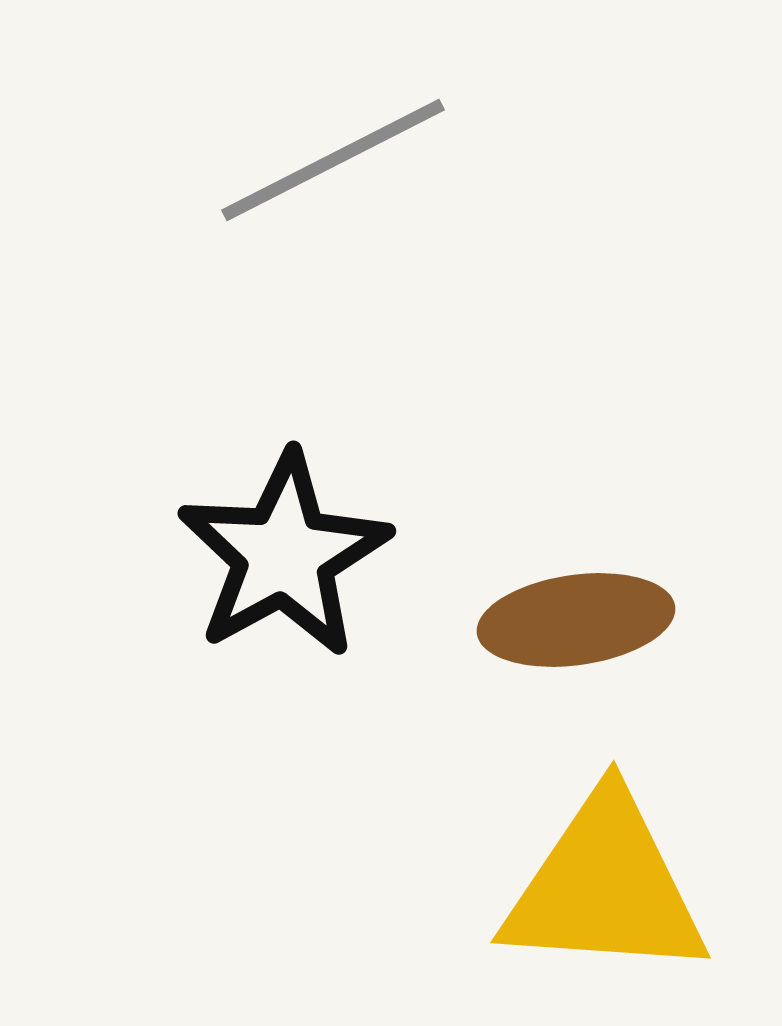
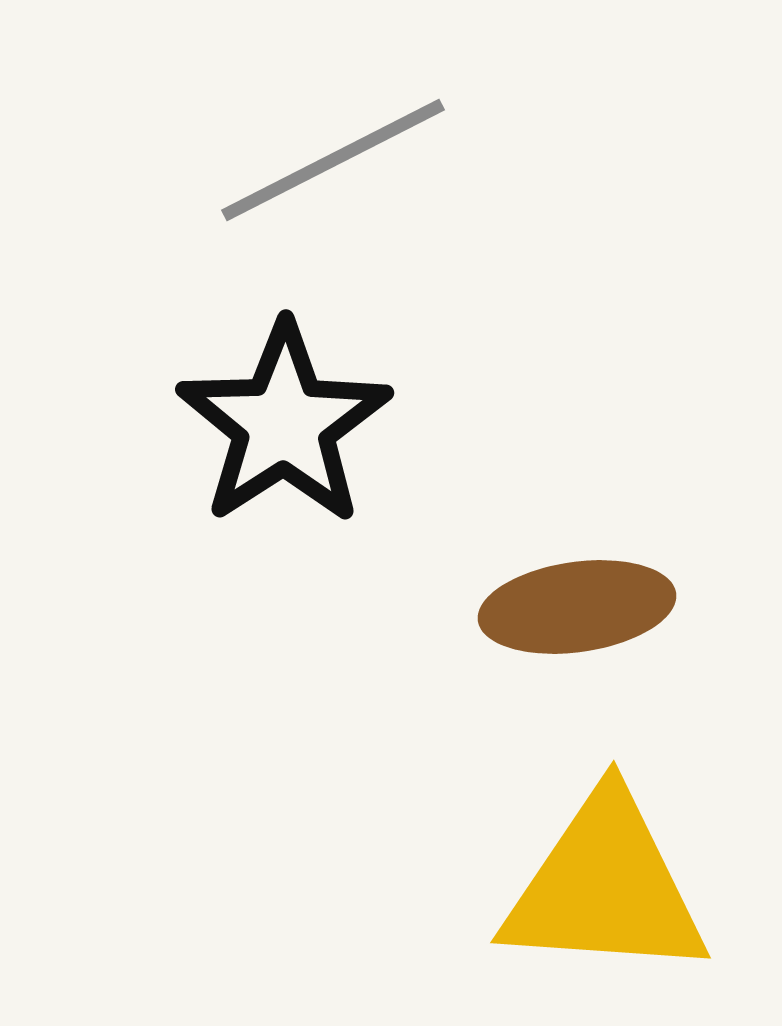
black star: moved 131 px up; rotated 4 degrees counterclockwise
brown ellipse: moved 1 px right, 13 px up
